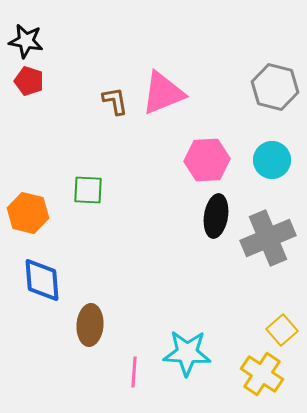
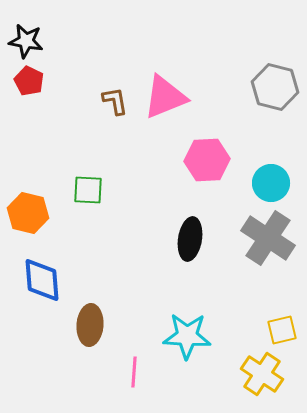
red pentagon: rotated 8 degrees clockwise
pink triangle: moved 2 px right, 4 px down
cyan circle: moved 1 px left, 23 px down
black ellipse: moved 26 px left, 23 px down
gray cross: rotated 34 degrees counterclockwise
yellow square: rotated 28 degrees clockwise
cyan star: moved 17 px up
